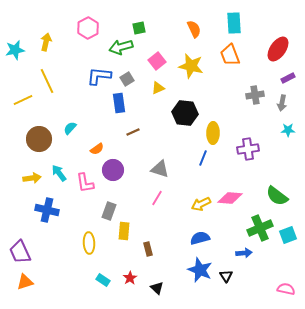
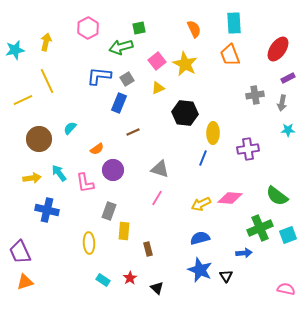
yellow star at (191, 66): moved 6 px left, 2 px up; rotated 15 degrees clockwise
blue rectangle at (119, 103): rotated 30 degrees clockwise
